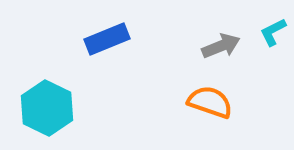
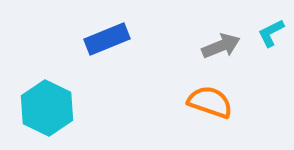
cyan L-shape: moved 2 px left, 1 px down
